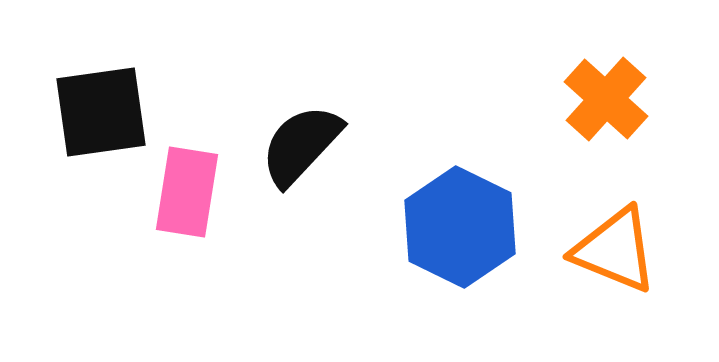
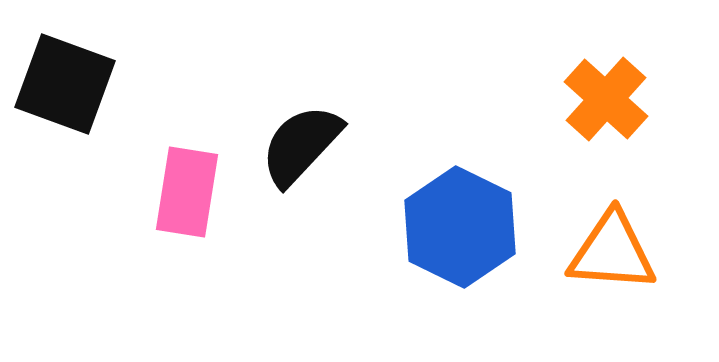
black square: moved 36 px left, 28 px up; rotated 28 degrees clockwise
orange triangle: moved 3 px left, 2 px down; rotated 18 degrees counterclockwise
